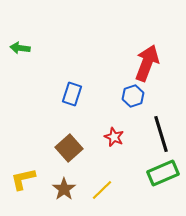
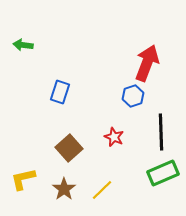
green arrow: moved 3 px right, 3 px up
blue rectangle: moved 12 px left, 2 px up
black line: moved 2 px up; rotated 15 degrees clockwise
